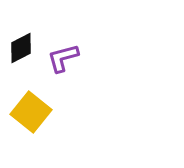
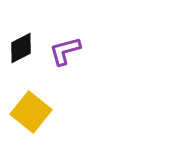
purple L-shape: moved 2 px right, 7 px up
